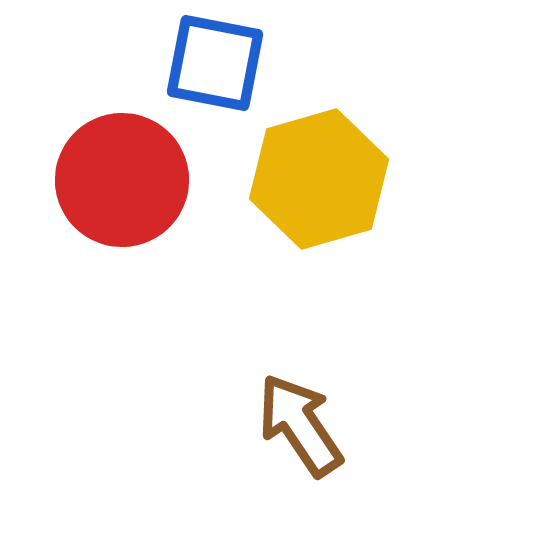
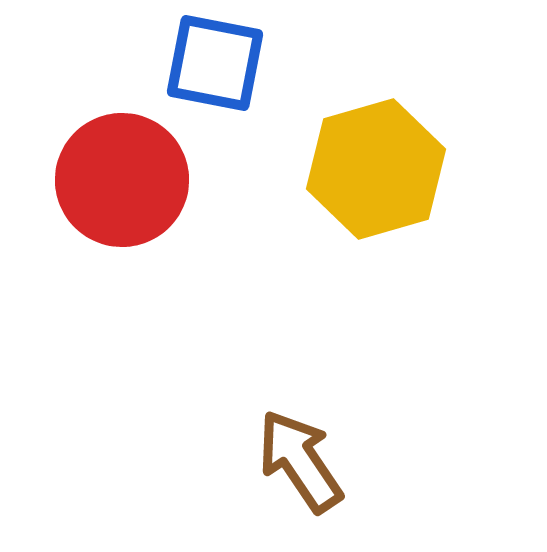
yellow hexagon: moved 57 px right, 10 px up
brown arrow: moved 36 px down
